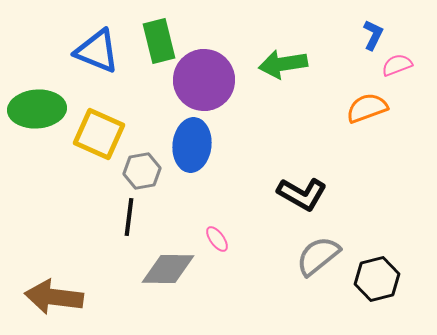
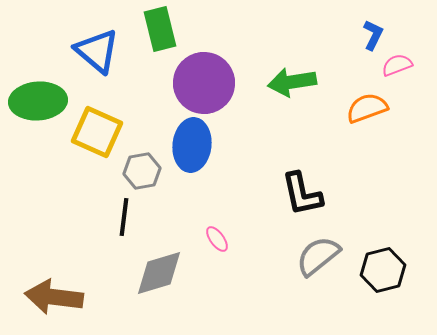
green rectangle: moved 1 px right, 12 px up
blue triangle: rotated 18 degrees clockwise
green arrow: moved 9 px right, 18 px down
purple circle: moved 3 px down
green ellipse: moved 1 px right, 8 px up
yellow square: moved 2 px left, 2 px up
black L-shape: rotated 48 degrees clockwise
black line: moved 5 px left
gray diamond: moved 9 px left, 4 px down; rotated 18 degrees counterclockwise
black hexagon: moved 6 px right, 9 px up
